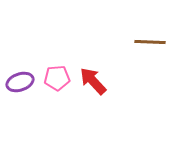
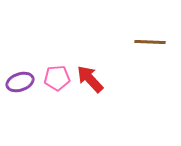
red arrow: moved 3 px left, 2 px up
